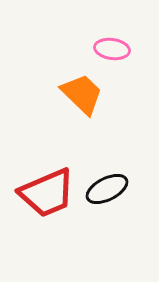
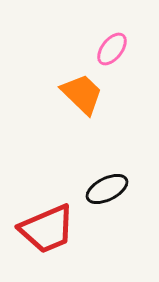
pink ellipse: rotated 60 degrees counterclockwise
red trapezoid: moved 36 px down
